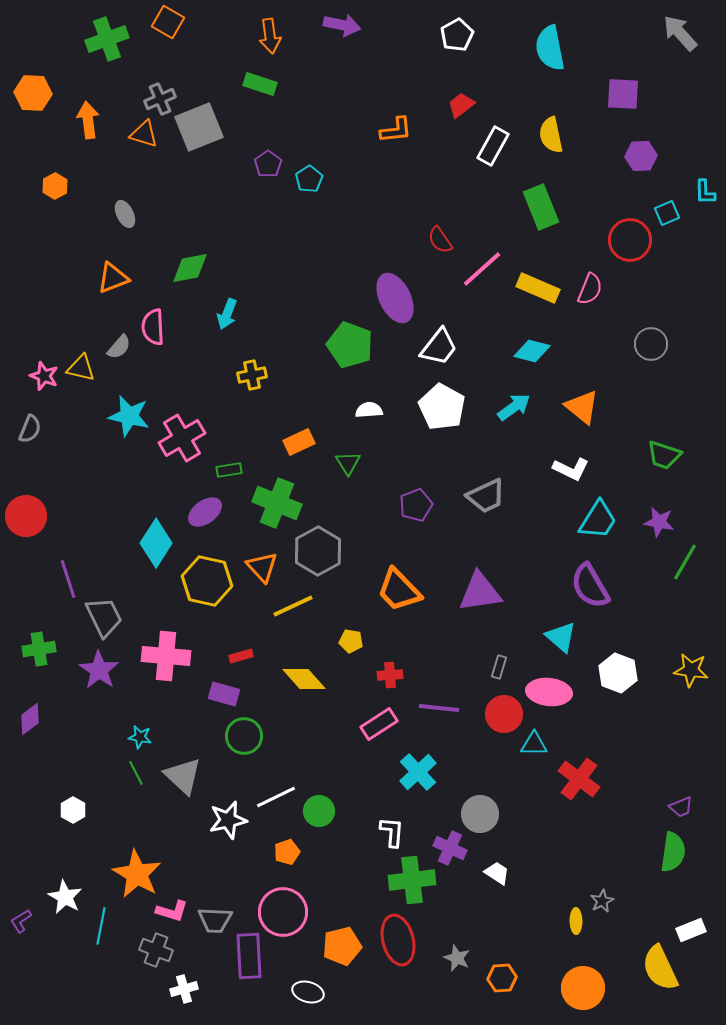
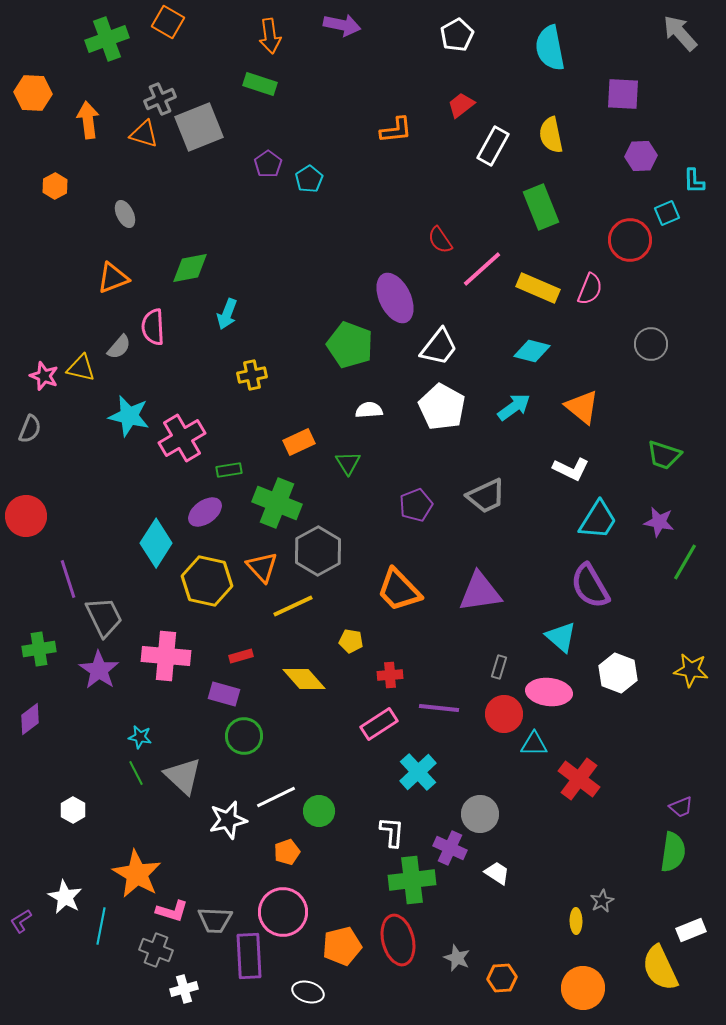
cyan L-shape at (705, 192): moved 11 px left, 11 px up
